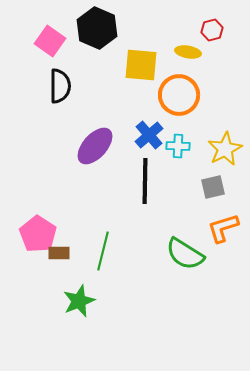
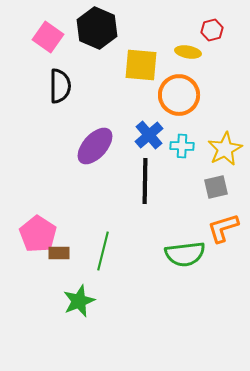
pink square: moved 2 px left, 4 px up
cyan cross: moved 4 px right
gray square: moved 3 px right
green semicircle: rotated 39 degrees counterclockwise
